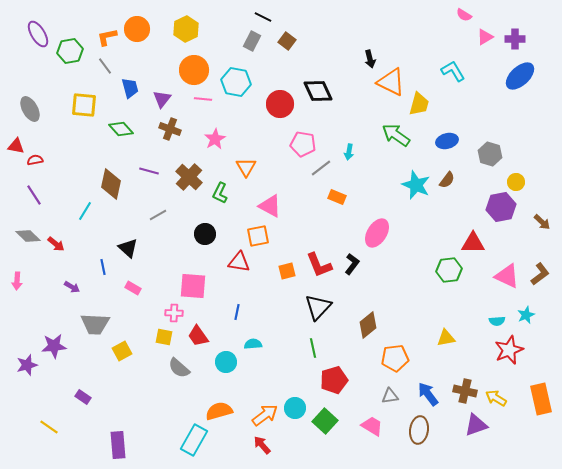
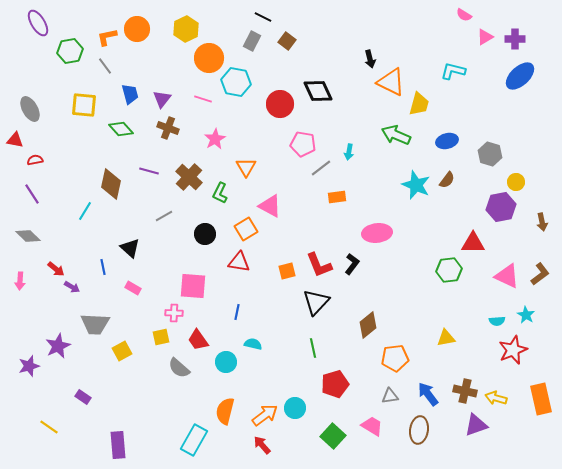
purple ellipse at (38, 34): moved 11 px up
orange circle at (194, 70): moved 15 px right, 12 px up
cyan L-shape at (453, 71): rotated 45 degrees counterclockwise
blue trapezoid at (130, 88): moved 6 px down
pink line at (203, 99): rotated 12 degrees clockwise
brown cross at (170, 129): moved 2 px left, 1 px up
green arrow at (396, 135): rotated 12 degrees counterclockwise
red triangle at (16, 146): moved 1 px left, 6 px up
purple line at (34, 195): moved 2 px left, 1 px up
orange rectangle at (337, 197): rotated 30 degrees counterclockwise
gray line at (158, 215): moved 6 px right, 1 px down
brown arrow at (542, 222): rotated 36 degrees clockwise
pink ellipse at (377, 233): rotated 52 degrees clockwise
orange square at (258, 236): moved 12 px left, 7 px up; rotated 20 degrees counterclockwise
red arrow at (56, 244): moved 25 px down
black triangle at (128, 248): moved 2 px right
pink arrow at (17, 281): moved 3 px right
black triangle at (318, 307): moved 2 px left, 5 px up
cyan star at (526, 315): rotated 18 degrees counterclockwise
red trapezoid at (198, 336): moved 4 px down
yellow square at (164, 337): moved 3 px left; rotated 24 degrees counterclockwise
cyan semicircle at (253, 344): rotated 18 degrees clockwise
purple star at (54, 346): moved 4 px right; rotated 20 degrees counterclockwise
red star at (509, 350): moved 4 px right
purple star at (27, 365): moved 2 px right, 1 px down
red pentagon at (334, 380): moved 1 px right, 4 px down
yellow arrow at (496, 398): rotated 15 degrees counterclockwise
orange semicircle at (219, 411): moved 6 px right; rotated 60 degrees counterclockwise
green square at (325, 421): moved 8 px right, 15 px down
